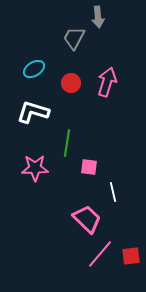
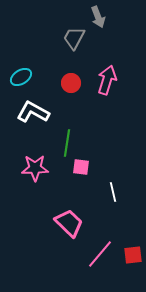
gray arrow: rotated 15 degrees counterclockwise
cyan ellipse: moved 13 px left, 8 px down
pink arrow: moved 2 px up
white L-shape: rotated 12 degrees clockwise
pink square: moved 8 px left
pink trapezoid: moved 18 px left, 4 px down
red square: moved 2 px right, 1 px up
